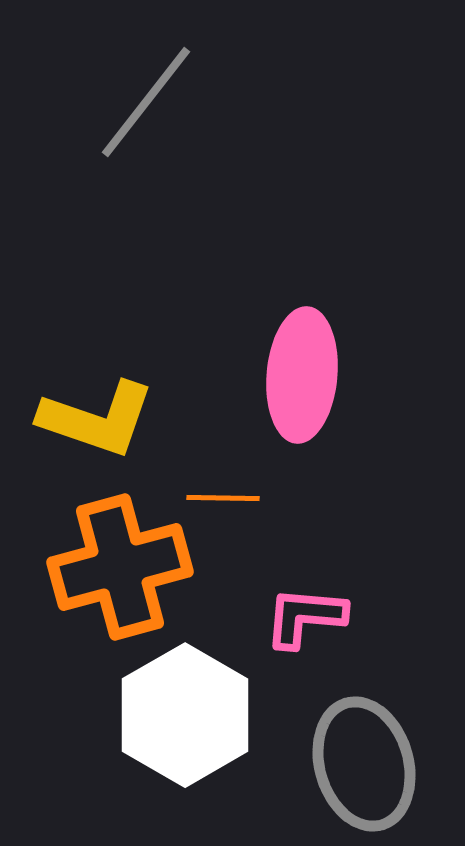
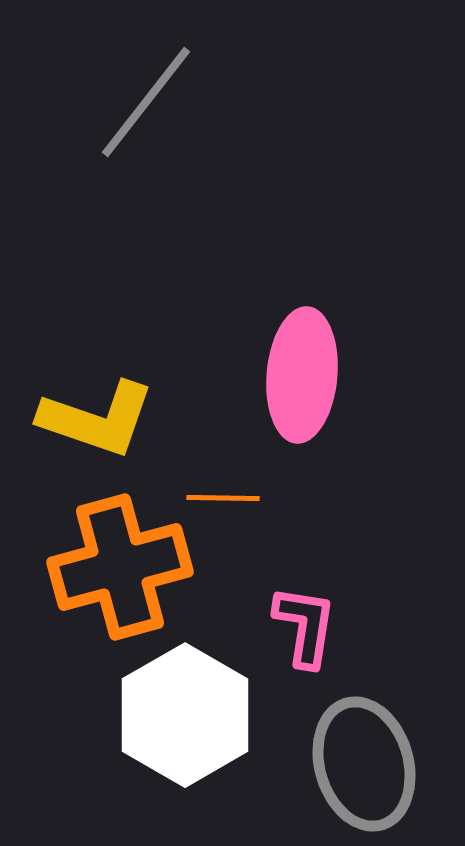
pink L-shape: moved 9 px down; rotated 94 degrees clockwise
